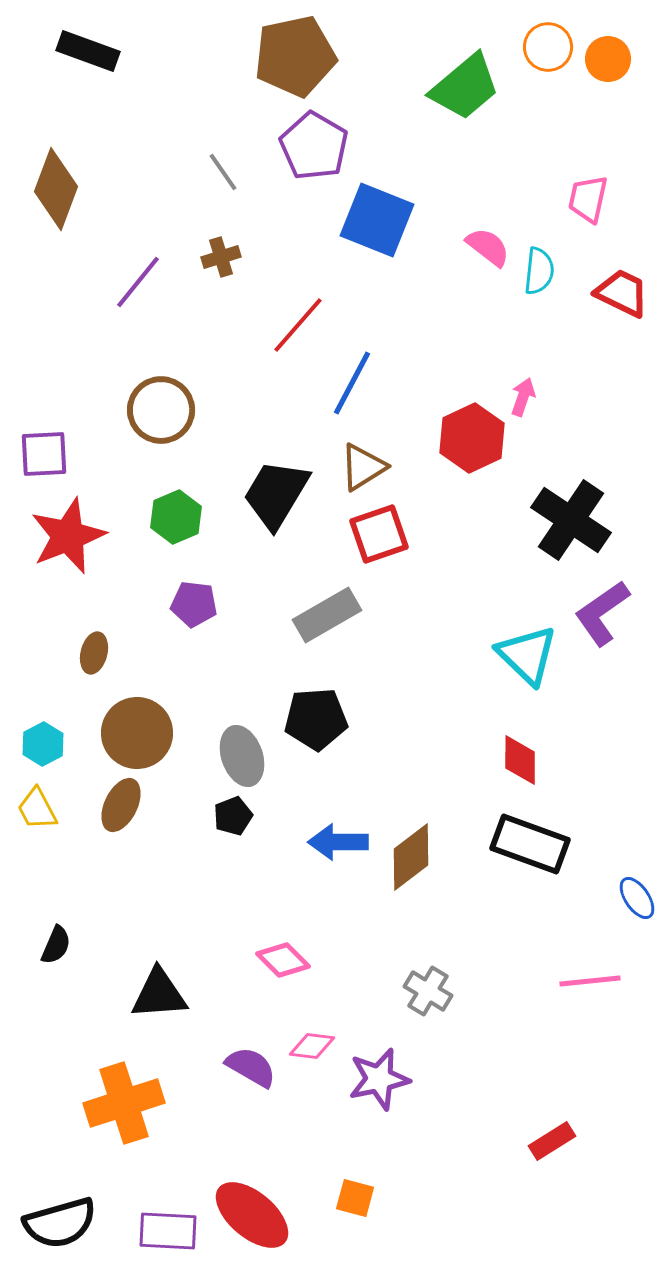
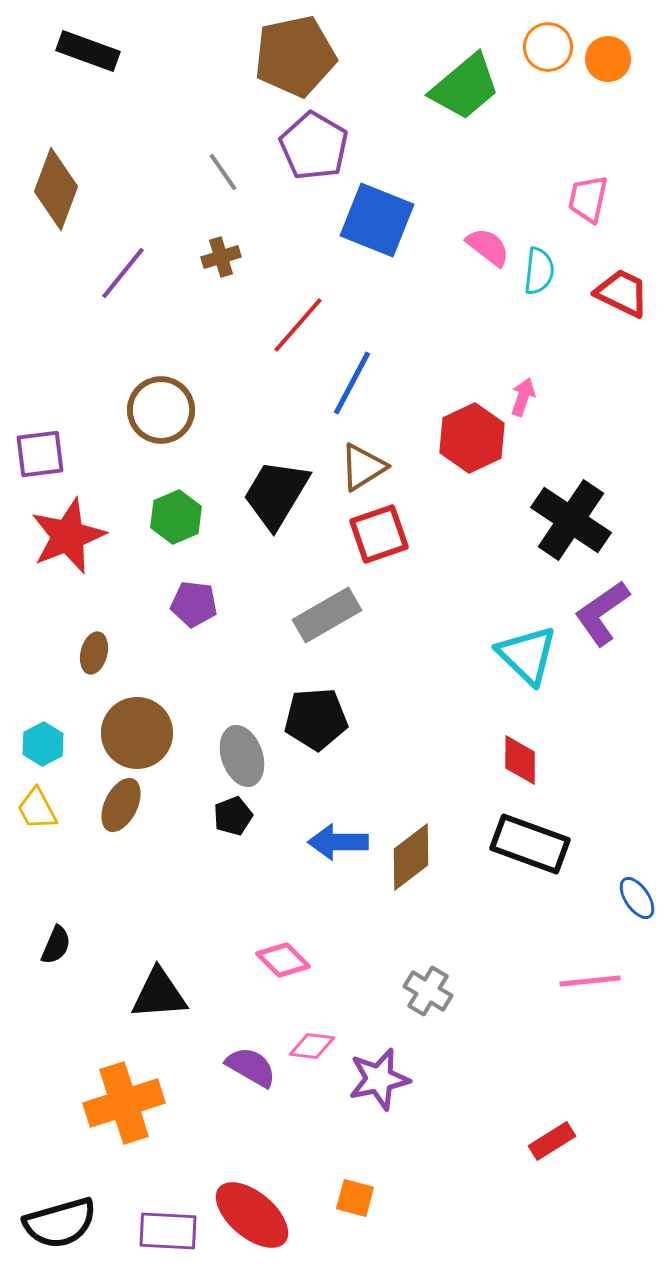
purple line at (138, 282): moved 15 px left, 9 px up
purple square at (44, 454): moved 4 px left; rotated 4 degrees counterclockwise
